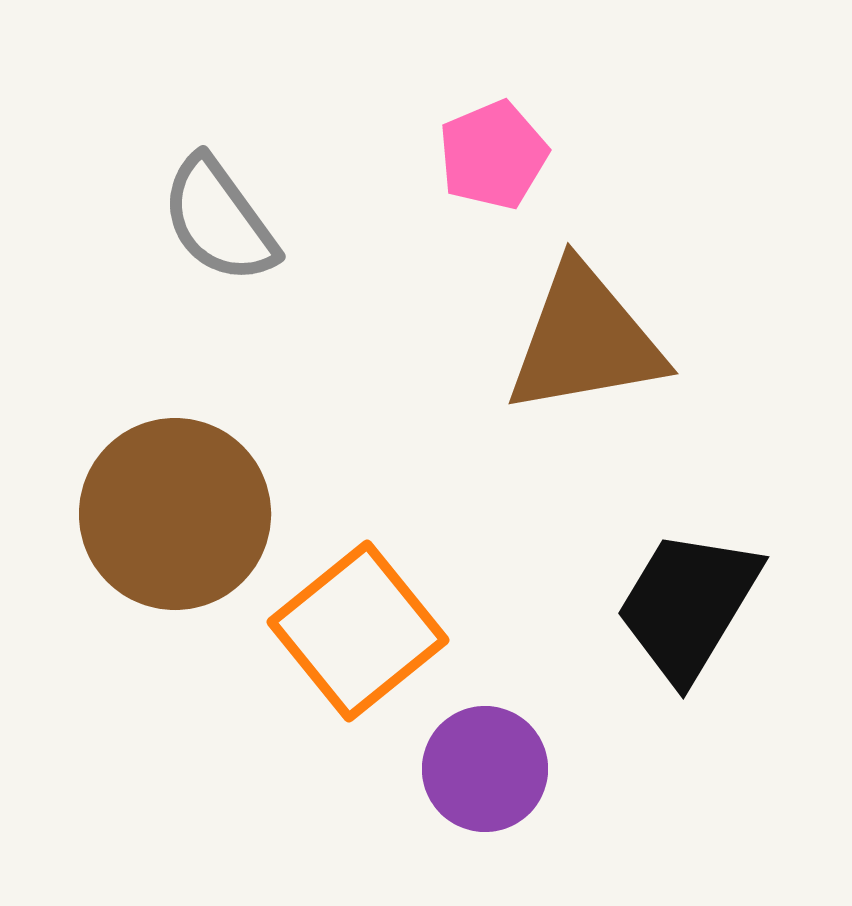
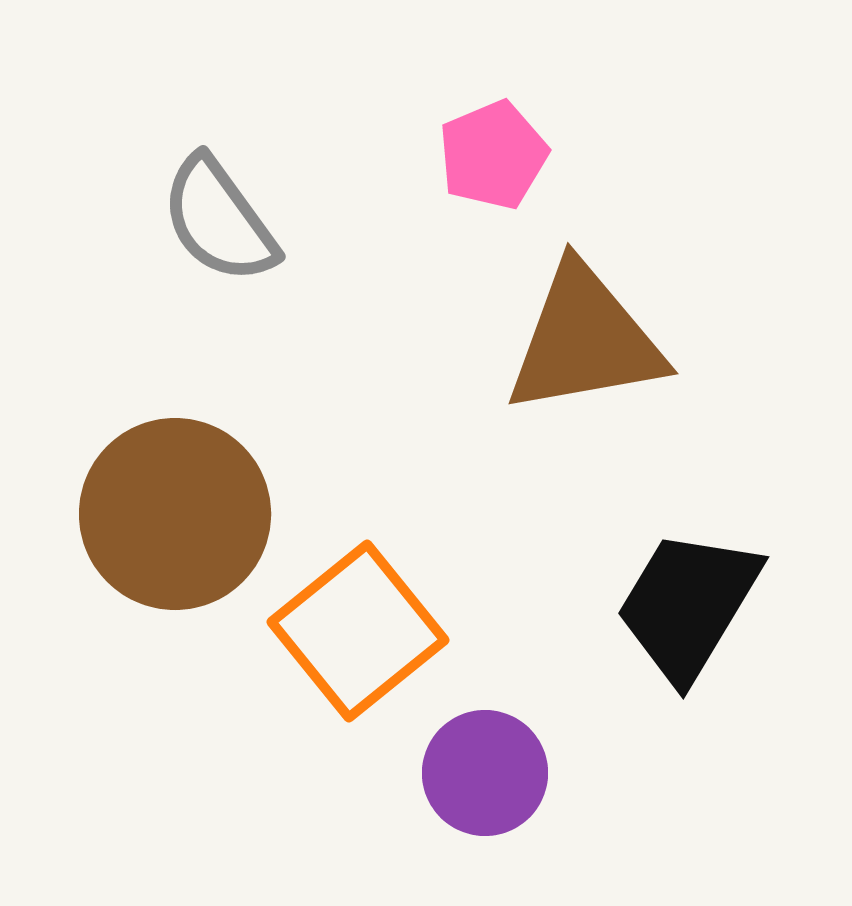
purple circle: moved 4 px down
